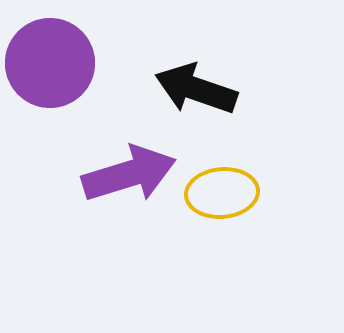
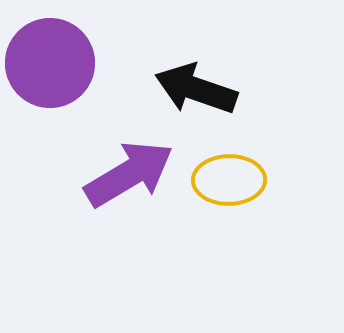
purple arrow: rotated 14 degrees counterclockwise
yellow ellipse: moved 7 px right, 13 px up; rotated 4 degrees clockwise
